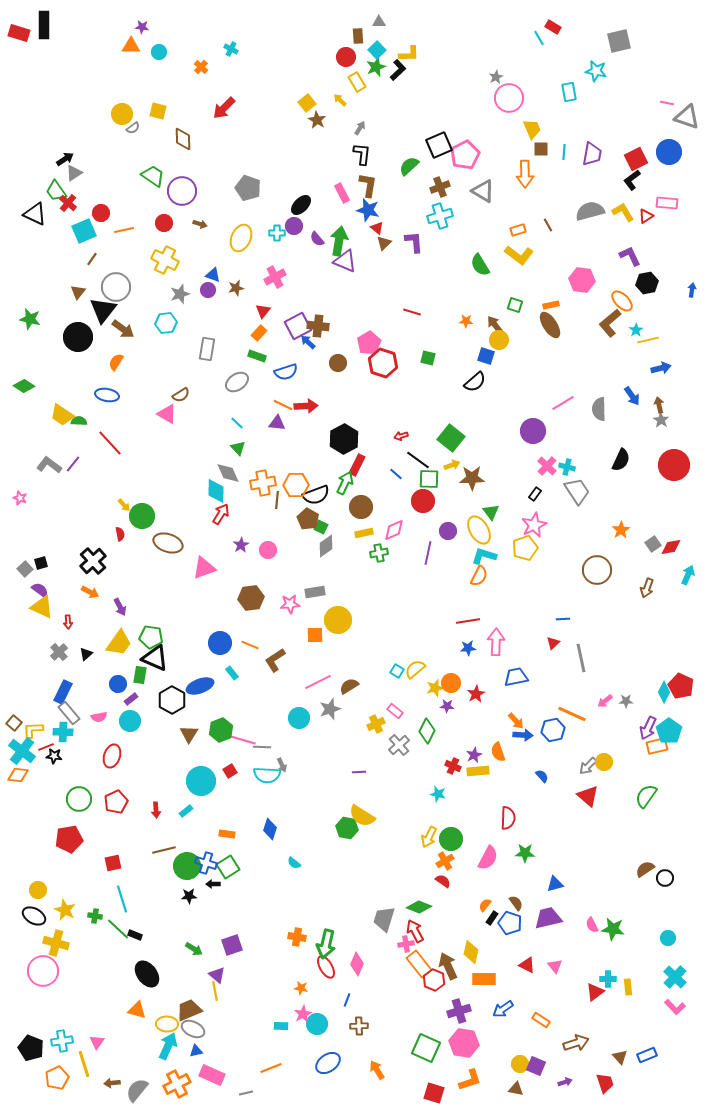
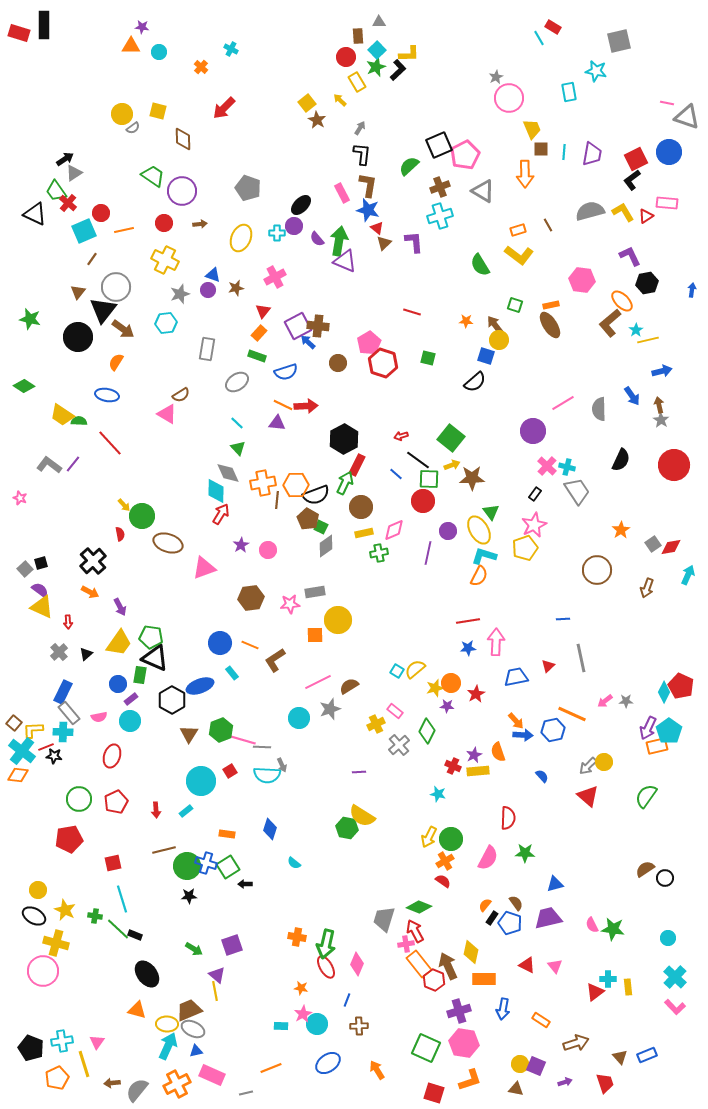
brown arrow at (200, 224): rotated 24 degrees counterclockwise
blue arrow at (661, 368): moved 1 px right, 3 px down
red triangle at (553, 643): moved 5 px left, 23 px down
black arrow at (213, 884): moved 32 px right
blue arrow at (503, 1009): rotated 45 degrees counterclockwise
